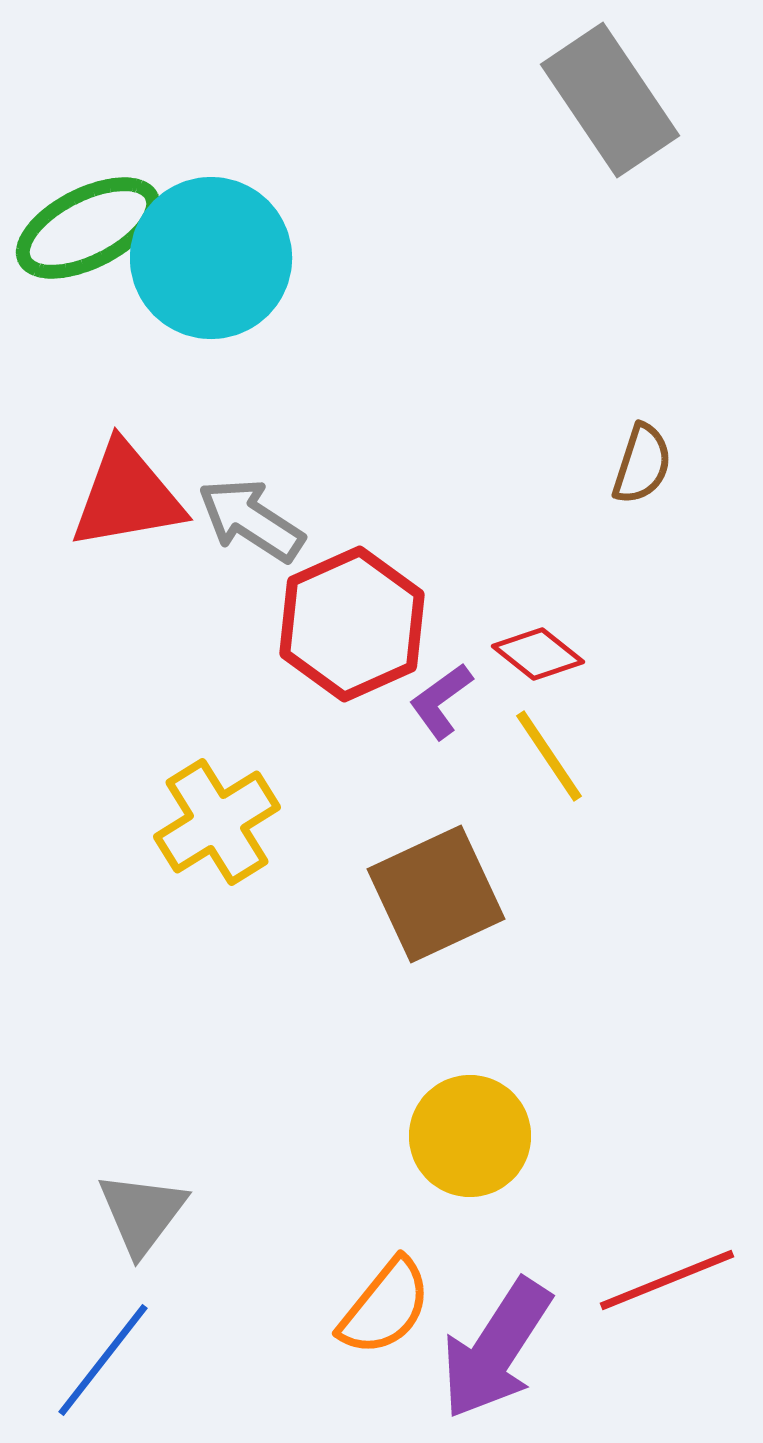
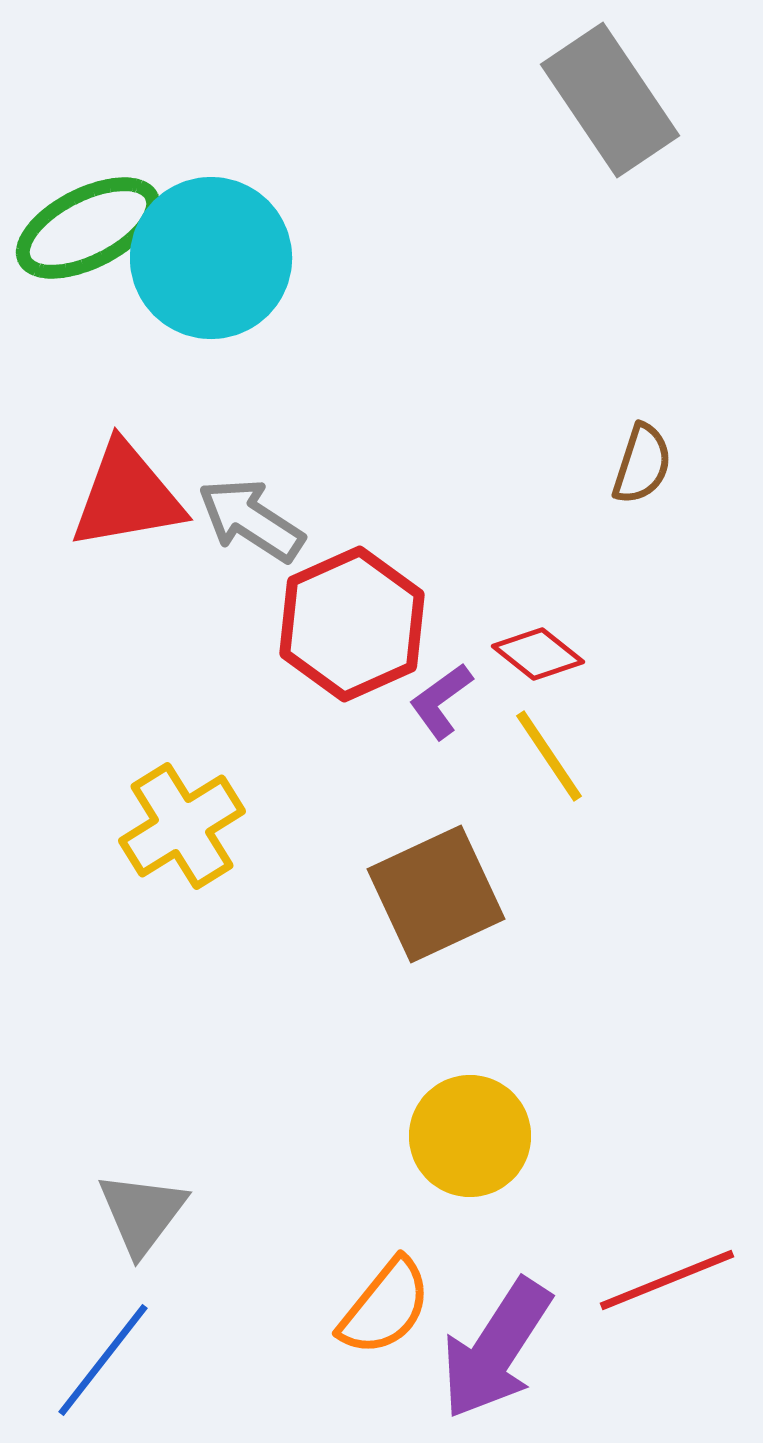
yellow cross: moved 35 px left, 4 px down
